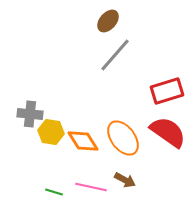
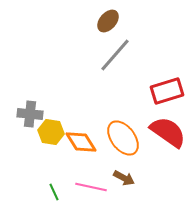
orange diamond: moved 2 px left, 1 px down
brown arrow: moved 1 px left, 2 px up
green line: rotated 48 degrees clockwise
